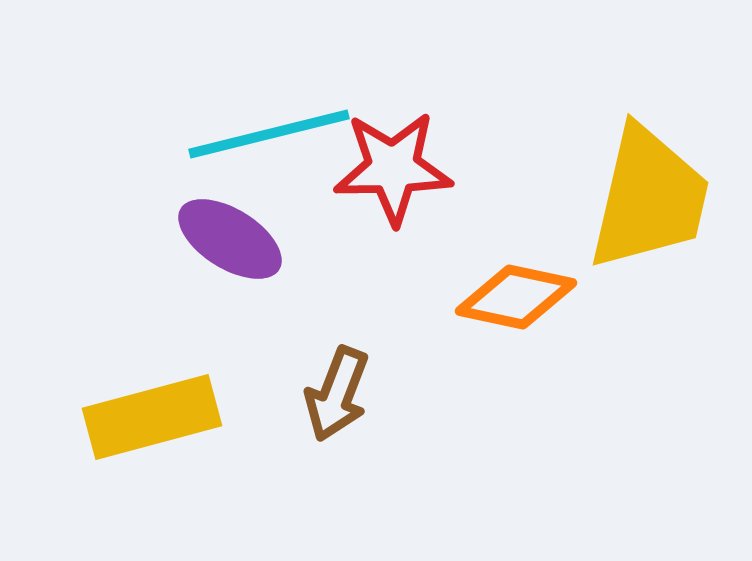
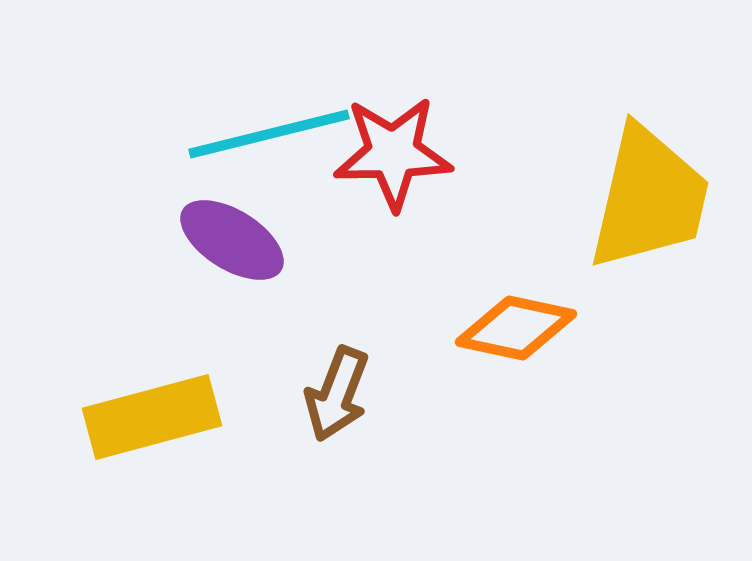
red star: moved 15 px up
purple ellipse: moved 2 px right, 1 px down
orange diamond: moved 31 px down
